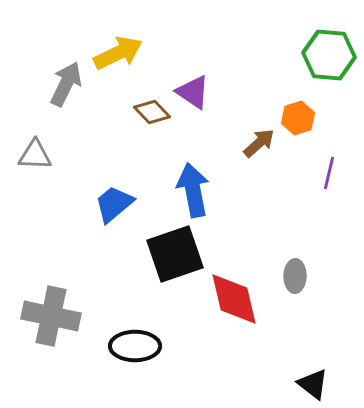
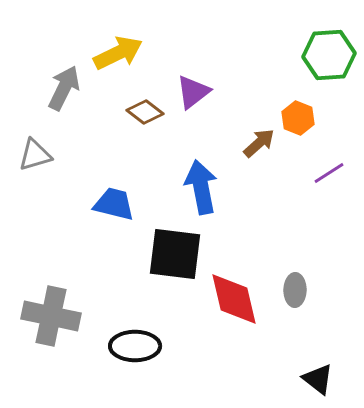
green hexagon: rotated 9 degrees counterclockwise
gray arrow: moved 2 px left, 4 px down
purple triangle: rotated 48 degrees clockwise
brown diamond: moved 7 px left; rotated 9 degrees counterclockwise
orange hexagon: rotated 20 degrees counterclockwise
gray triangle: rotated 18 degrees counterclockwise
purple line: rotated 44 degrees clockwise
blue arrow: moved 8 px right, 3 px up
blue trapezoid: rotated 54 degrees clockwise
black square: rotated 26 degrees clockwise
gray ellipse: moved 14 px down
black triangle: moved 5 px right, 5 px up
